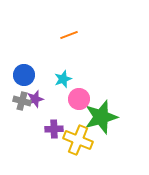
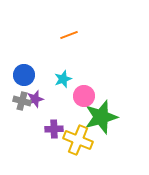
pink circle: moved 5 px right, 3 px up
